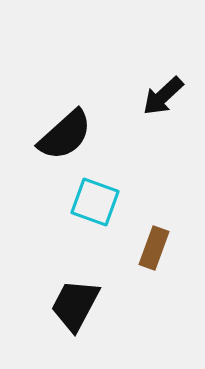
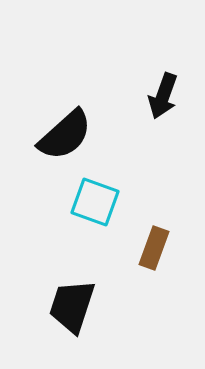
black arrow: rotated 27 degrees counterclockwise
black trapezoid: moved 3 px left, 1 px down; rotated 10 degrees counterclockwise
